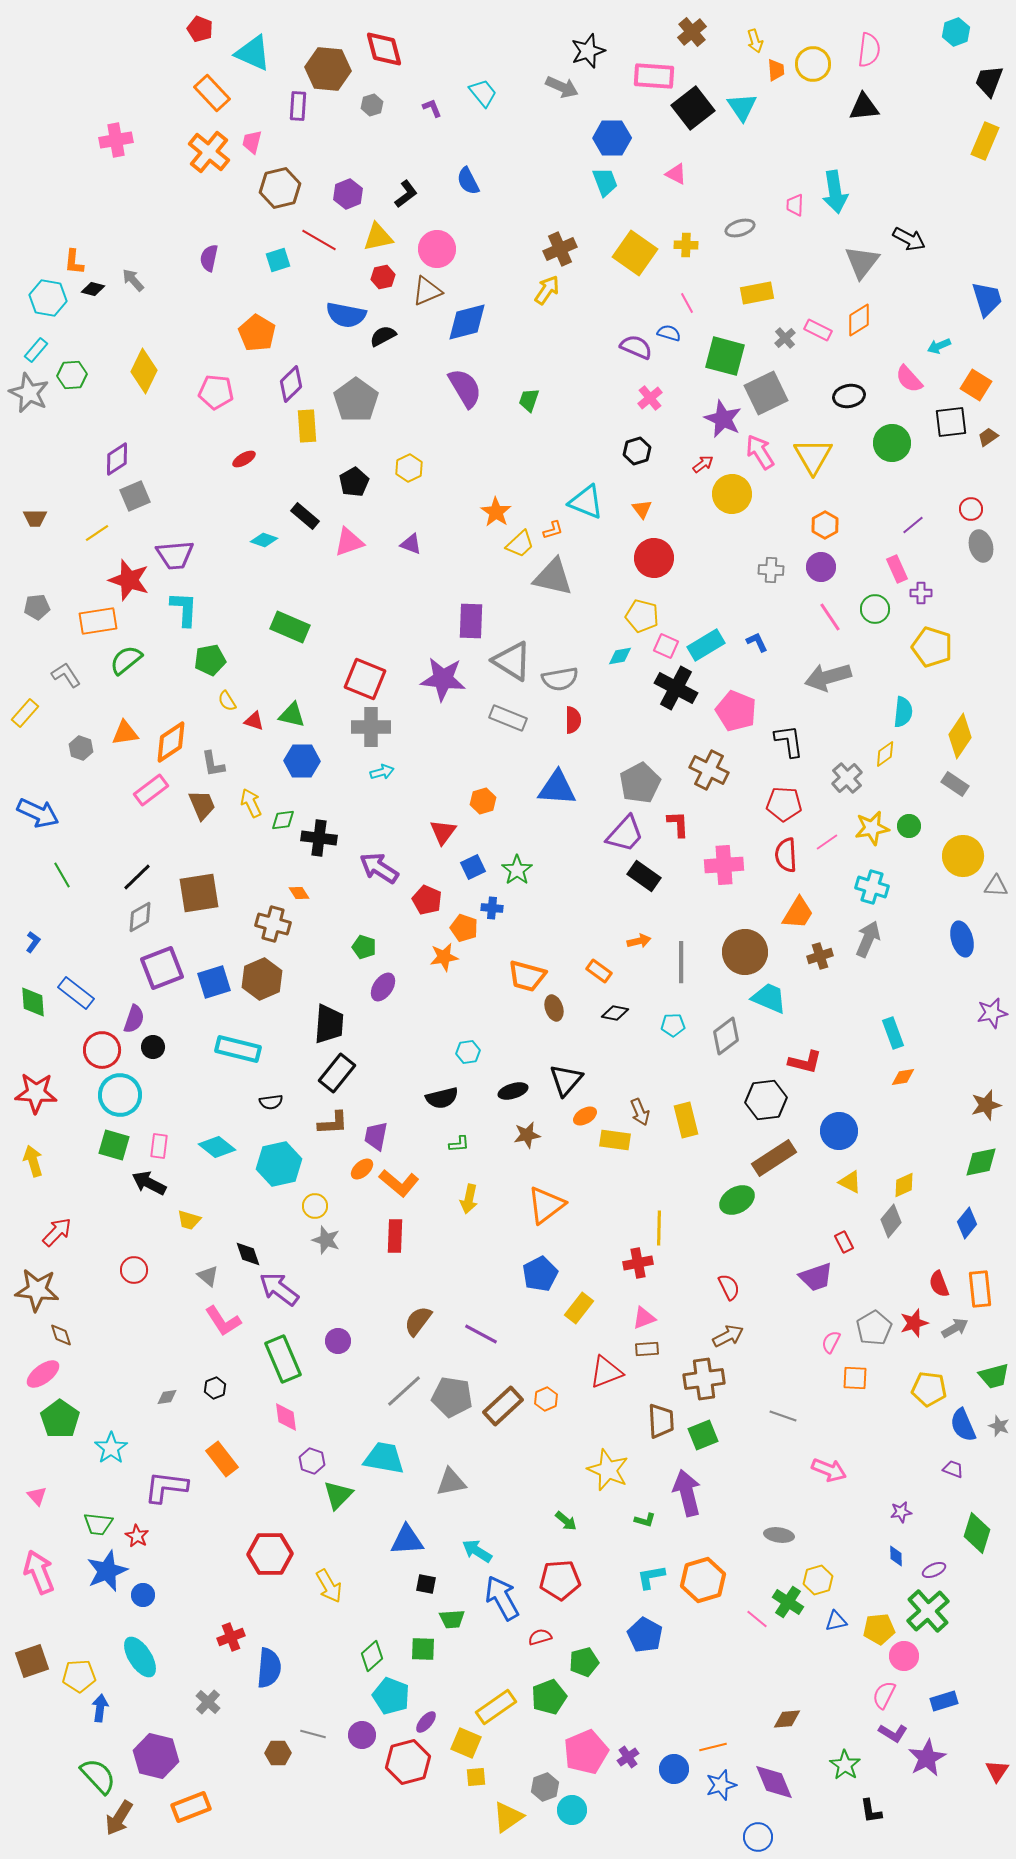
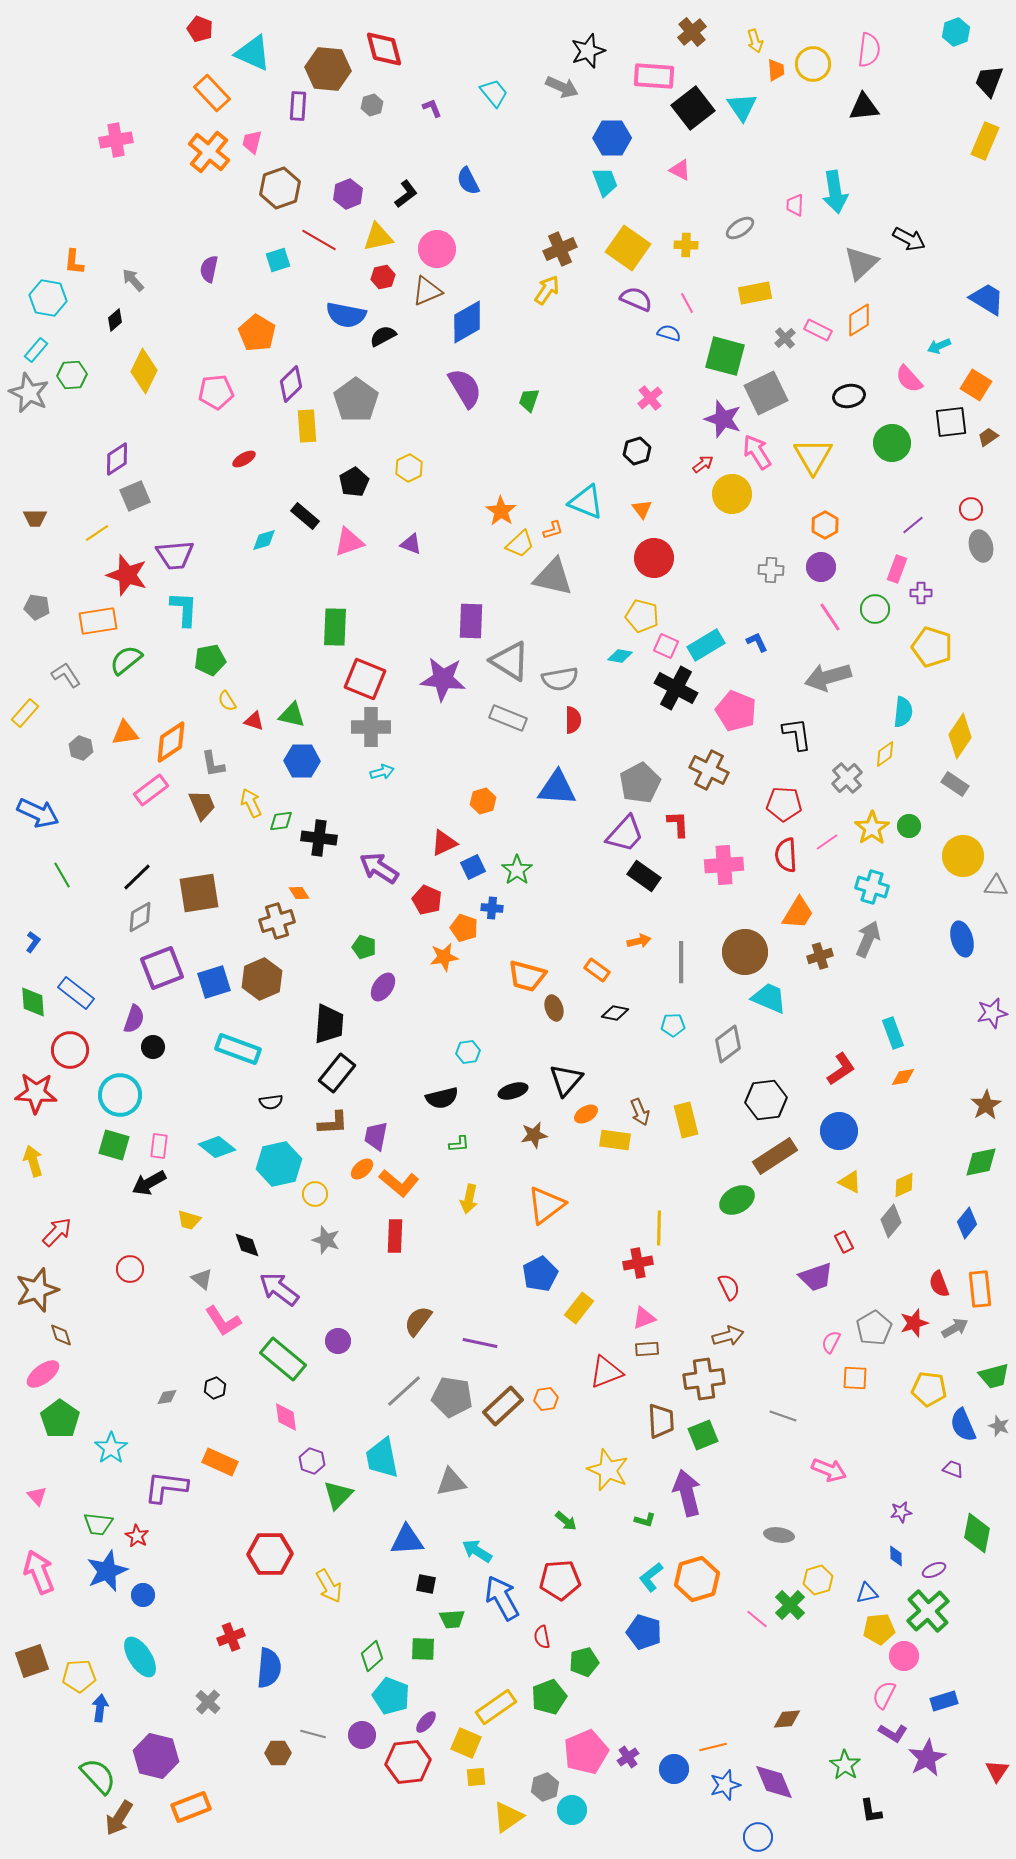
cyan trapezoid at (483, 93): moved 11 px right
pink triangle at (676, 174): moved 4 px right, 4 px up
brown hexagon at (280, 188): rotated 6 degrees counterclockwise
gray ellipse at (740, 228): rotated 16 degrees counterclockwise
yellow square at (635, 253): moved 7 px left, 5 px up
purple semicircle at (209, 258): moved 11 px down
gray triangle at (862, 262): moved 1 px left, 1 px down; rotated 9 degrees clockwise
black diamond at (93, 289): moved 22 px right, 31 px down; rotated 55 degrees counterclockwise
yellow rectangle at (757, 293): moved 2 px left
blue trapezoid at (987, 299): rotated 42 degrees counterclockwise
blue diamond at (467, 322): rotated 15 degrees counterclockwise
purple semicircle at (636, 347): moved 48 px up
pink pentagon at (216, 392): rotated 12 degrees counterclockwise
purple star at (723, 419): rotated 6 degrees counterclockwise
pink arrow at (760, 452): moved 3 px left
orange star at (496, 512): moved 5 px right, 1 px up
cyan diamond at (264, 540): rotated 36 degrees counterclockwise
pink rectangle at (897, 569): rotated 44 degrees clockwise
red star at (129, 580): moved 2 px left, 5 px up
gray pentagon at (37, 607): rotated 15 degrees clockwise
green rectangle at (290, 627): moved 45 px right; rotated 69 degrees clockwise
cyan diamond at (620, 656): rotated 20 degrees clockwise
gray triangle at (512, 661): moved 2 px left
black L-shape at (789, 741): moved 8 px right, 7 px up
green diamond at (283, 820): moved 2 px left, 1 px down
yellow star at (872, 828): rotated 24 degrees counterclockwise
red triangle at (443, 832): moved 1 px right, 11 px down; rotated 28 degrees clockwise
brown cross at (273, 924): moved 4 px right, 3 px up; rotated 32 degrees counterclockwise
orange rectangle at (599, 971): moved 2 px left, 1 px up
gray diamond at (726, 1036): moved 2 px right, 8 px down
cyan rectangle at (238, 1049): rotated 6 degrees clockwise
red circle at (102, 1050): moved 32 px left
red L-shape at (805, 1062): moved 36 px right, 7 px down; rotated 48 degrees counterclockwise
brown star at (986, 1105): rotated 16 degrees counterclockwise
orange ellipse at (585, 1116): moved 1 px right, 2 px up
brown star at (527, 1135): moved 7 px right
brown rectangle at (774, 1158): moved 1 px right, 2 px up
black arrow at (149, 1183): rotated 56 degrees counterclockwise
yellow circle at (315, 1206): moved 12 px up
black diamond at (248, 1254): moved 1 px left, 9 px up
red circle at (134, 1270): moved 4 px left, 1 px up
gray triangle at (208, 1276): moved 6 px left, 3 px down
brown star at (37, 1290): rotated 24 degrees counterclockwise
purple line at (481, 1334): moved 1 px left, 9 px down; rotated 16 degrees counterclockwise
brown arrow at (728, 1336): rotated 12 degrees clockwise
green rectangle at (283, 1359): rotated 27 degrees counterclockwise
orange hexagon at (546, 1399): rotated 15 degrees clockwise
cyan trapezoid at (384, 1458): moved 2 px left; rotated 111 degrees counterclockwise
orange rectangle at (222, 1459): moved 2 px left, 3 px down; rotated 28 degrees counterclockwise
green diamond at (977, 1533): rotated 6 degrees counterclockwise
cyan L-shape at (651, 1577): rotated 28 degrees counterclockwise
orange hexagon at (703, 1580): moved 6 px left, 1 px up
green cross at (788, 1602): moved 2 px right, 3 px down; rotated 12 degrees clockwise
blue triangle at (836, 1621): moved 31 px right, 28 px up
blue pentagon at (645, 1635): moved 1 px left, 3 px up; rotated 12 degrees counterclockwise
red semicircle at (540, 1637): moved 2 px right; rotated 85 degrees counterclockwise
red hexagon at (408, 1762): rotated 9 degrees clockwise
blue star at (721, 1785): moved 4 px right
